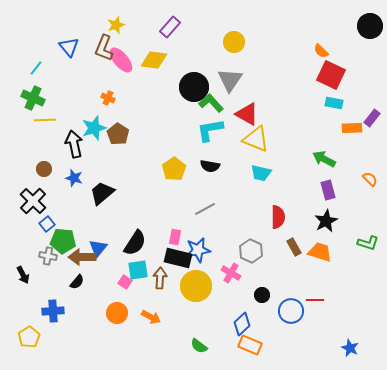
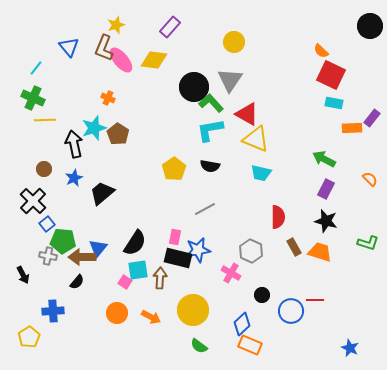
blue star at (74, 178): rotated 30 degrees clockwise
purple rectangle at (328, 190): moved 2 px left, 1 px up; rotated 42 degrees clockwise
black star at (326, 221): rotated 30 degrees counterclockwise
yellow circle at (196, 286): moved 3 px left, 24 px down
